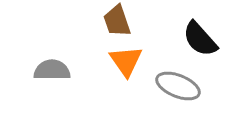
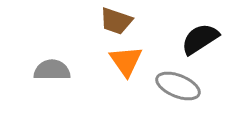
brown trapezoid: moved 1 px left; rotated 52 degrees counterclockwise
black semicircle: rotated 99 degrees clockwise
